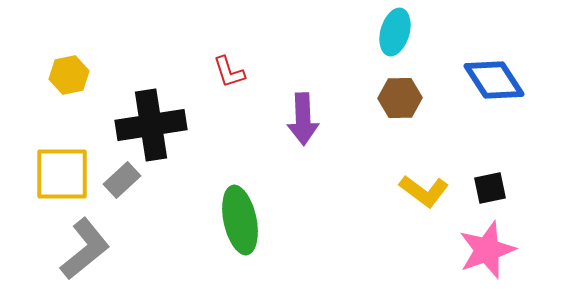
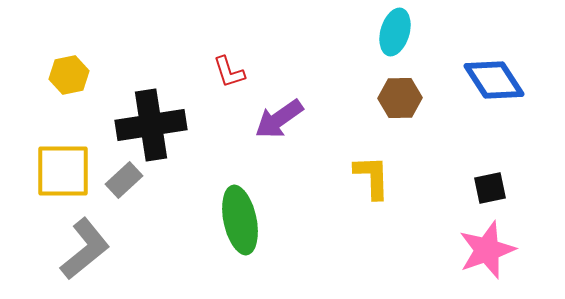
purple arrow: moved 24 px left; rotated 57 degrees clockwise
yellow square: moved 1 px right, 3 px up
gray rectangle: moved 2 px right
yellow L-shape: moved 52 px left, 14 px up; rotated 129 degrees counterclockwise
